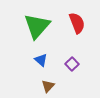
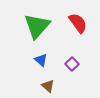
red semicircle: moved 1 px right; rotated 15 degrees counterclockwise
brown triangle: rotated 32 degrees counterclockwise
